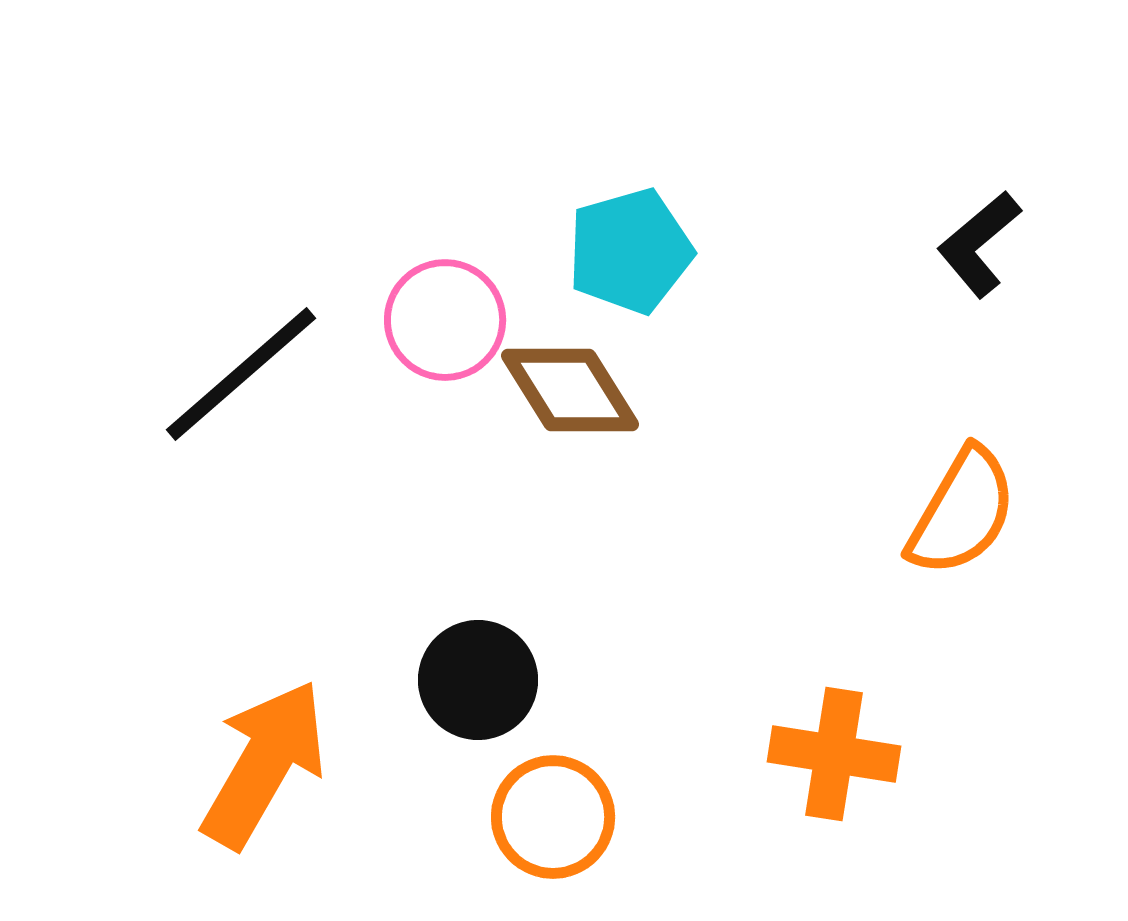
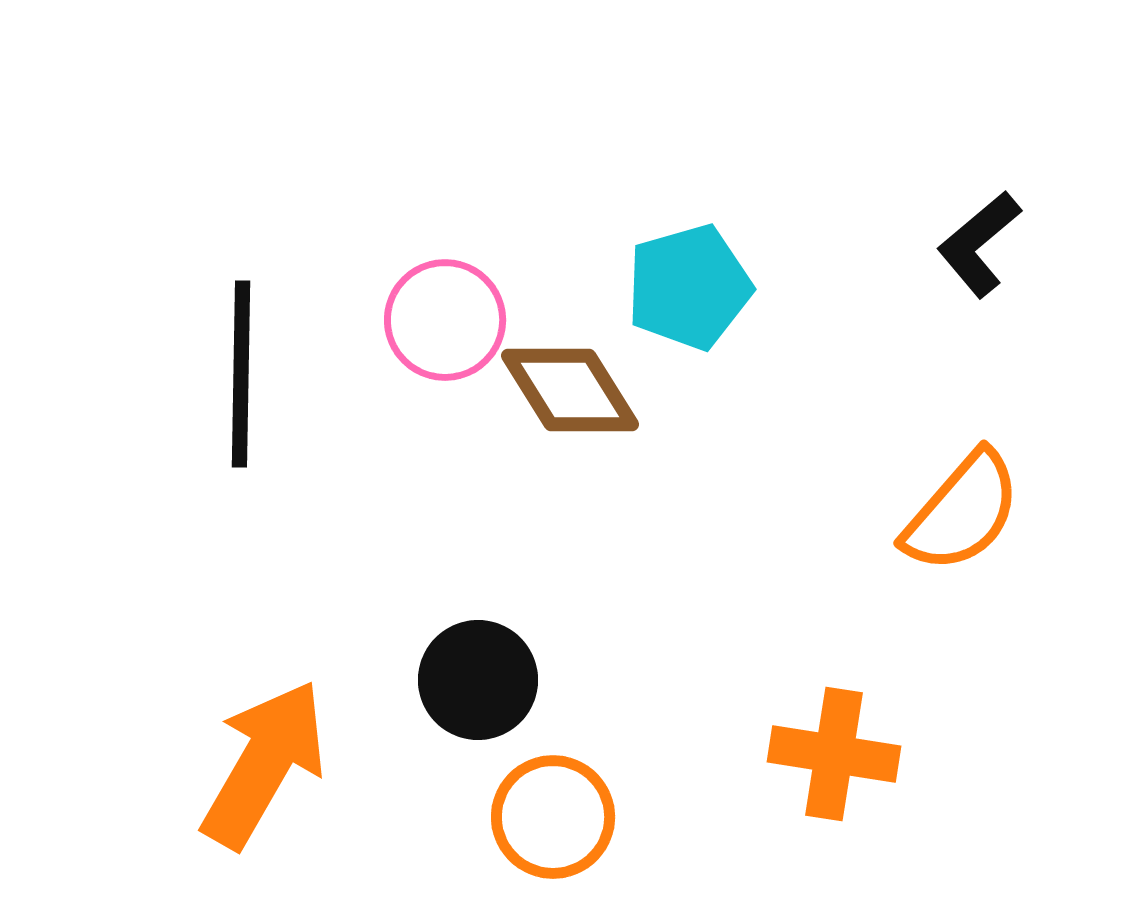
cyan pentagon: moved 59 px right, 36 px down
black line: rotated 48 degrees counterclockwise
orange semicircle: rotated 11 degrees clockwise
